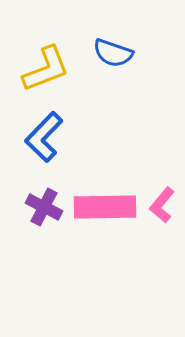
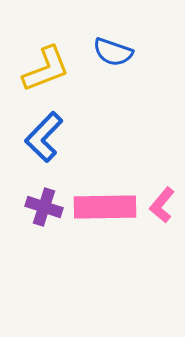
blue semicircle: moved 1 px up
purple cross: rotated 9 degrees counterclockwise
